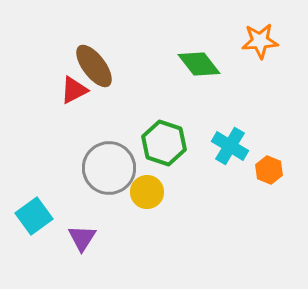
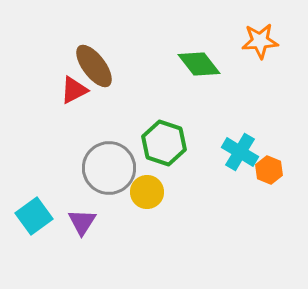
cyan cross: moved 10 px right, 6 px down
purple triangle: moved 16 px up
